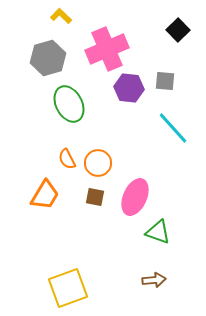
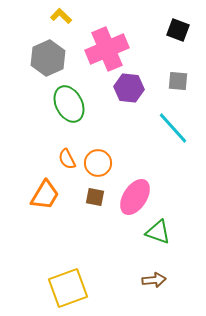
black square: rotated 25 degrees counterclockwise
gray hexagon: rotated 8 degrees counterclockwise
gray square: moved 13 px right
pink ellipse: rotated 9 degrees clockwise
